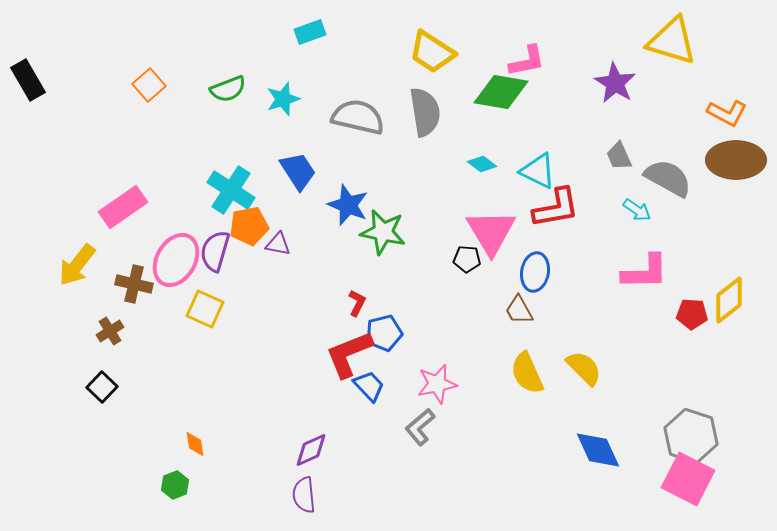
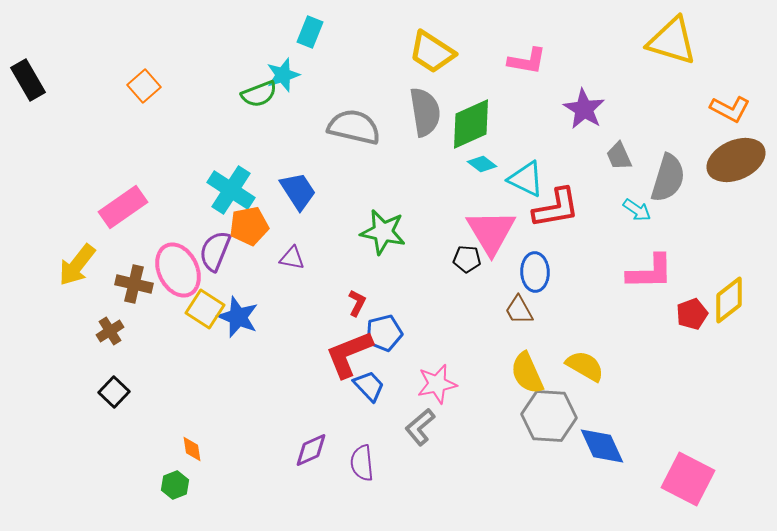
cyan rectangle at (310, 32): rotated 48 degrees counterclockwise
pink L-shape at (527, 61): rotated 21 degrees clockwise
purple star at (615, 83): moved 31 px left, 26 px down
orange square at (149, 85): moved 5 px left, 1 px down
green semicircle at (228, 89): moved 31 px right, 5 px down
green diamond at (501, 92): moved 30 px left, 32 px down; rotated 34 degrees counterclockwise
cyan star at (283, 99): moved 24 px up
orange L-shape at (727, 113): moved 3 px right, 4 px up
gray semicircle at (358, 117): moved 4 px left, 10 px down
brown ellipse at (736, 160): rotated 24 degrees counterclockwise
blue trapezoid at (298, 171): moved 20 px down
cyan triangle at (538, 171): moved 12 px left, 8 px down
gray semicircle at (668, 178): rotated 78 degrees clockwise
blue star at (348, 205): moved 110 px left, 112 px down
purple triangle at (278, 244): moved 14 px right, 14 px down
purple semicircle at (215, 251): rotated 6 degrees clockwise
pink ellipse at (176, 260): moved 2 px right, 10 px down; rotated 56 degrees counterclockwise
blue ellipse at (535, 272): rotated 12 degrees counterclockwise
pink L-shape at (645, 272): moved 5 px right
yellow square at (205, 309): rotated 9 degrees clockwise
red pentagon at (692, 314): rotated 24 degrees counterclockwise
yellow semicircle at (584, 368): moved 1 px right, 2 px up; rotated 15 degrees counterclockwise
black square at (102, 387): moved 12 px right, 5 px down
gray hexagon at (691, 436): moved 142 px left, 20 px up; rotated 14 degrees counterclockwise
orange diamond at (195, 444): moved 3 px left, 5 px down
blue diamond at (598, 450): moved 4 px right, 4 px up
purple semicircle at (304, 495): moved 58 px right, 32 px up
